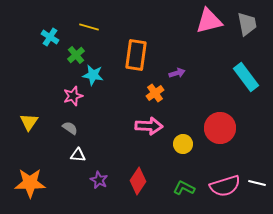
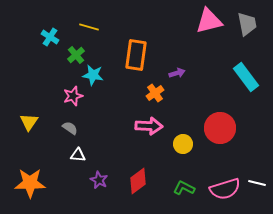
red diamond: rotated 20 degrees clockwise
pink semicircle: moved 3 px down
